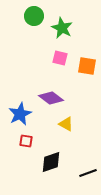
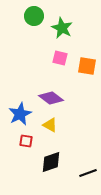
yellow triangle: moved 16 px left, 1 px down
